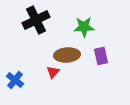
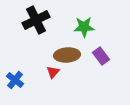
purple rectangle: rotated 24 degrees counterclockwise
